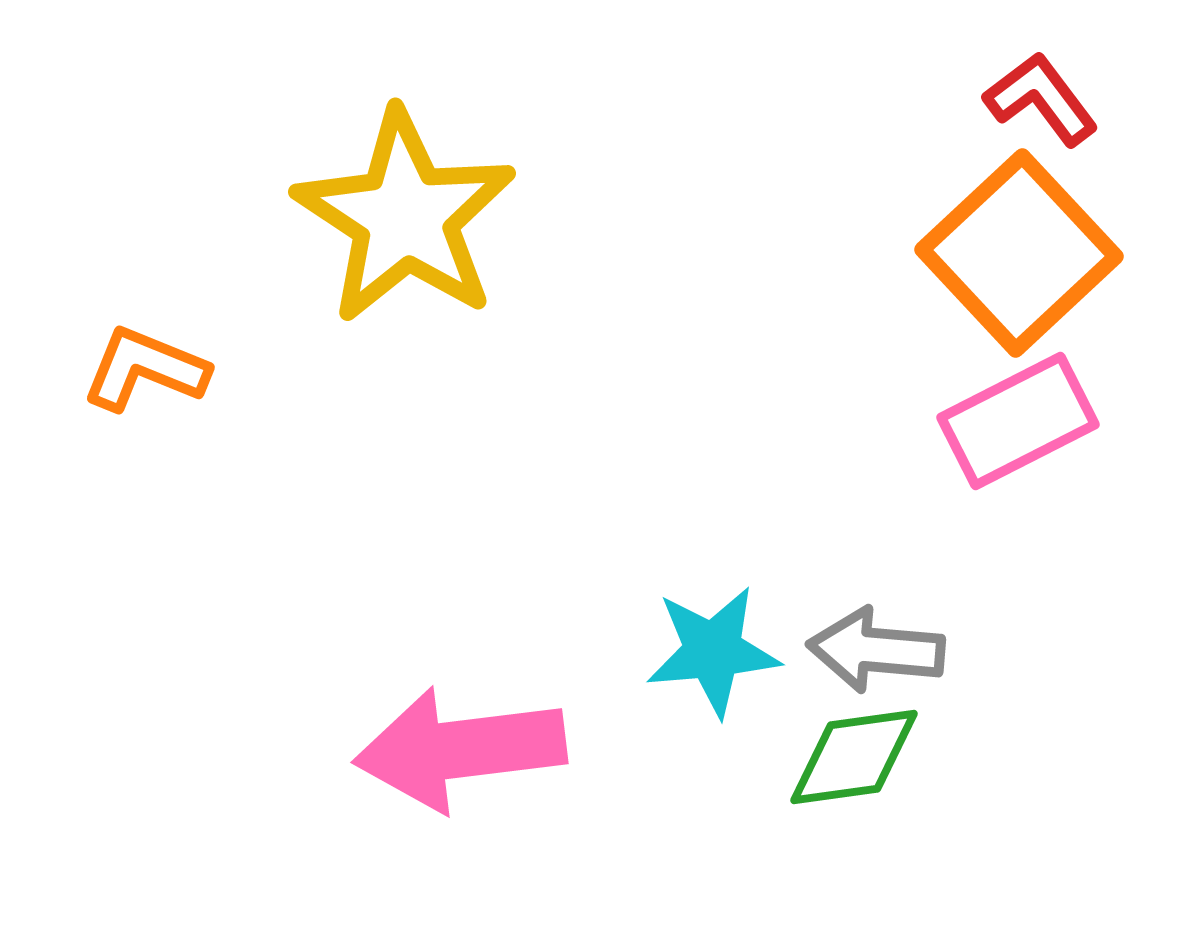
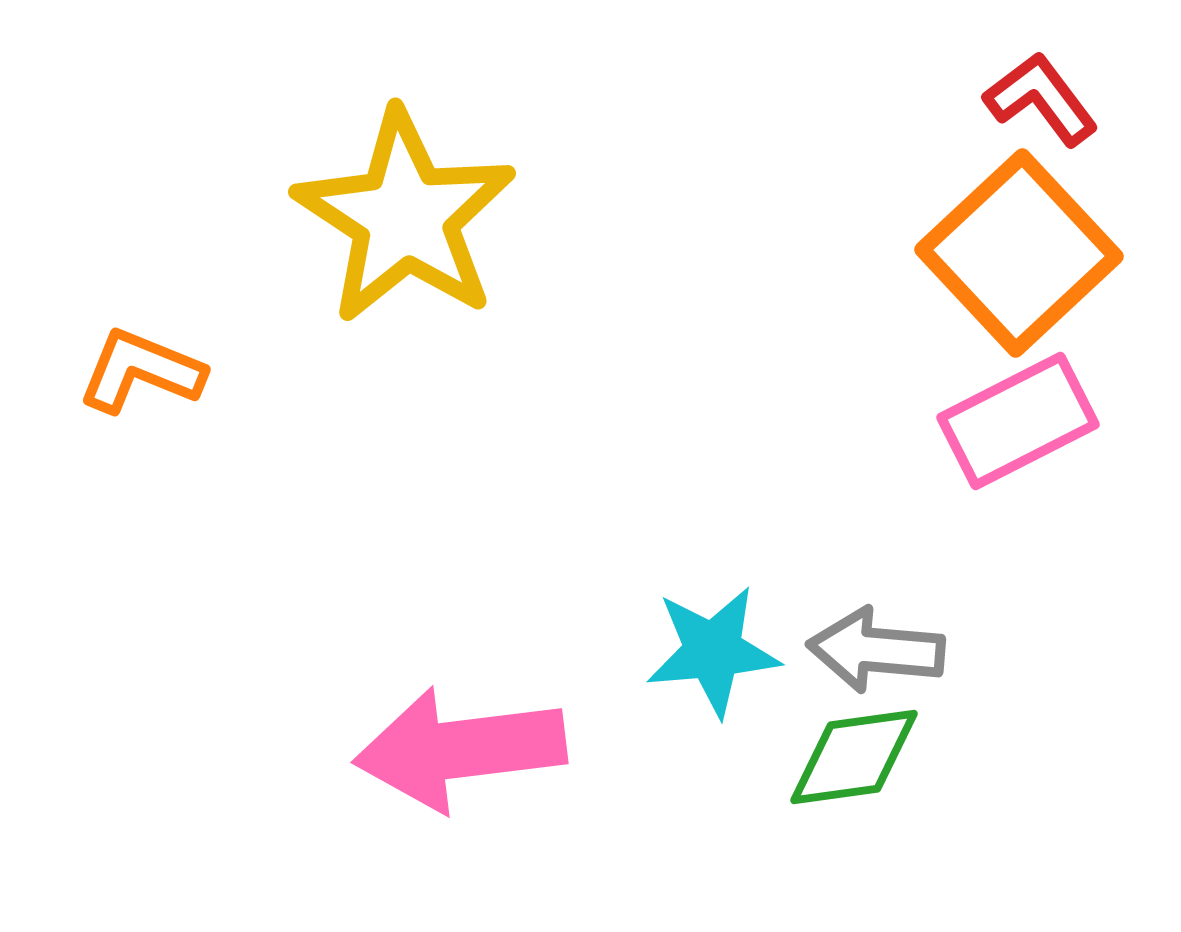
orange L-shape: moved 4 px left, 2 px down
